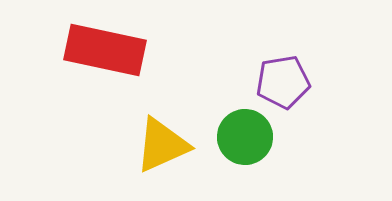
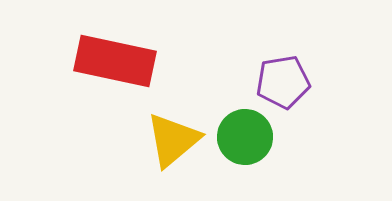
red rectangle: moved 10 px right, 11 px down
yellow triangle: moved 11 px right, 5 px up; rotated 16 degrees counterclockwise
